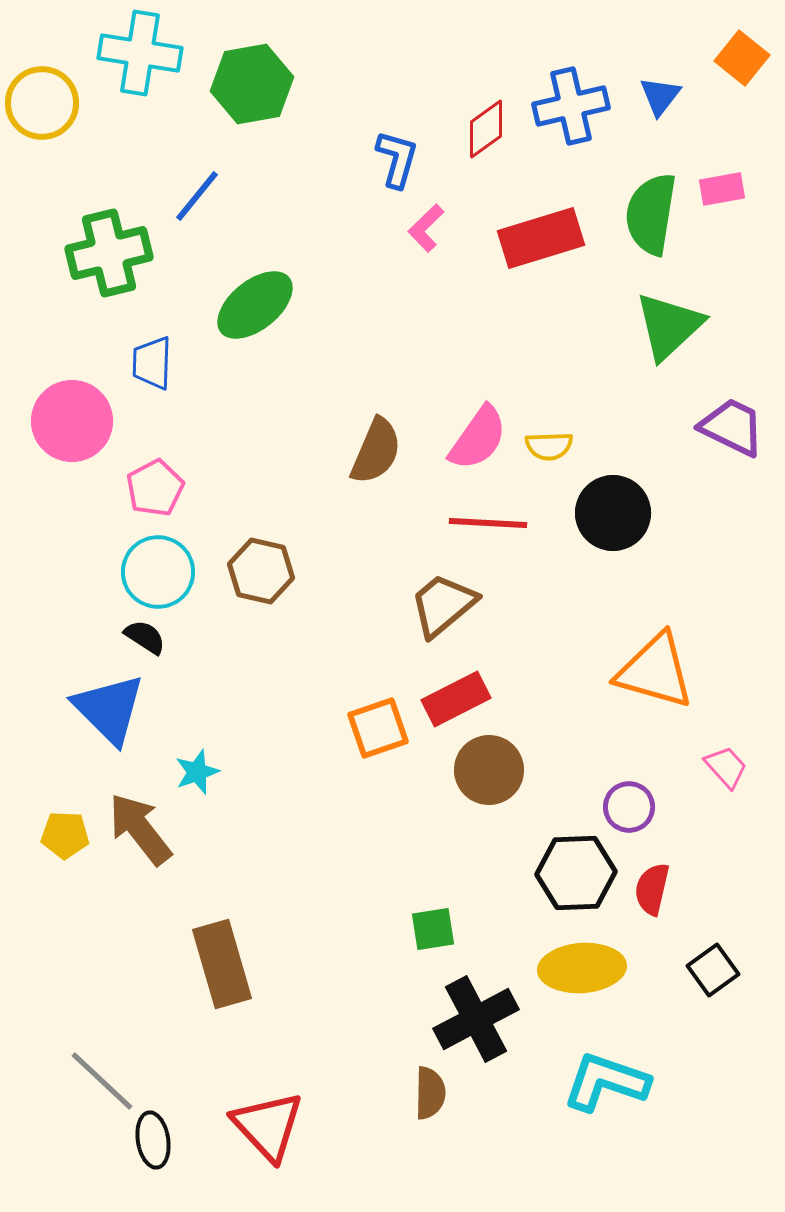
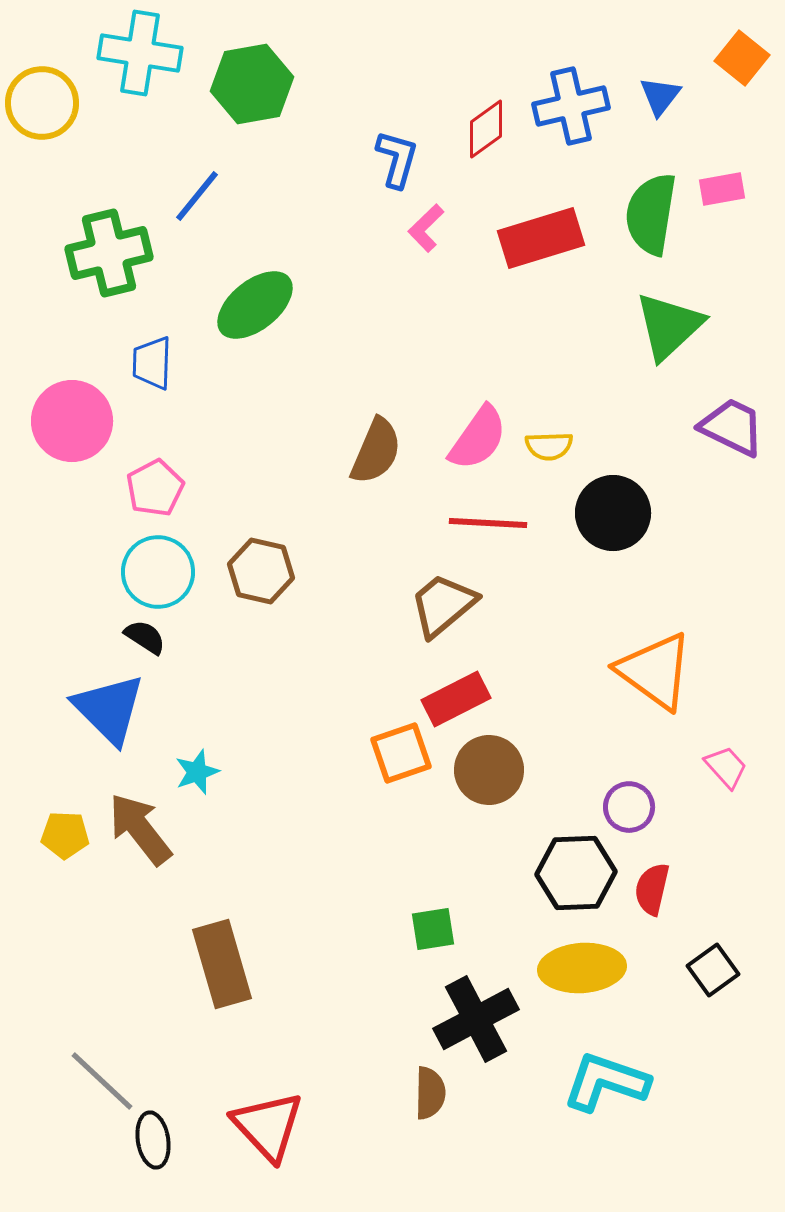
orange triangle at (655, 671): rotated 20 degrees clockwise
orange square at (378, 728): moved 23 px right, 25 px down
